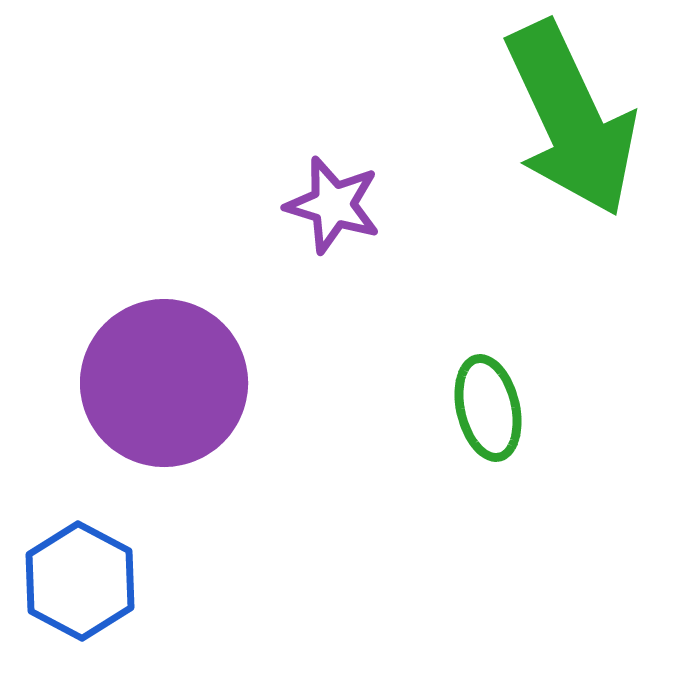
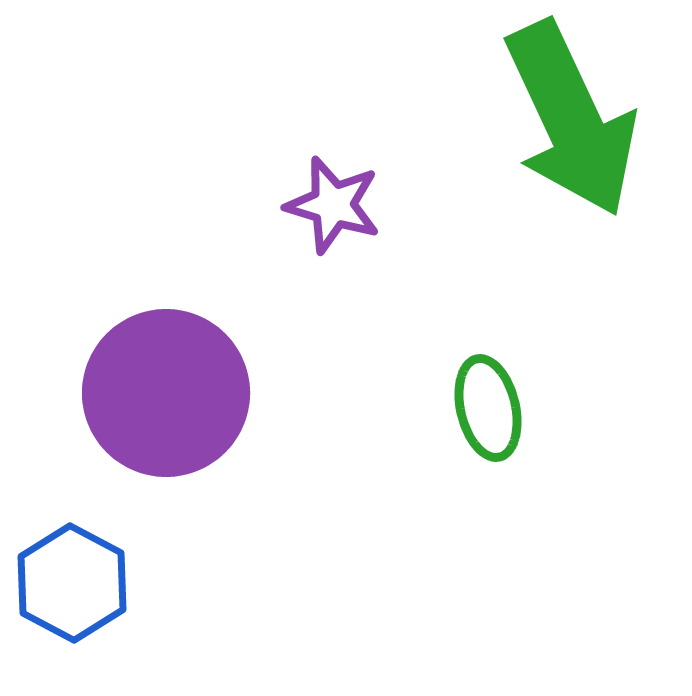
purple circle: moved 2 px right, 10 px down
blue hexagon: moved 8 px left, 2 px down
